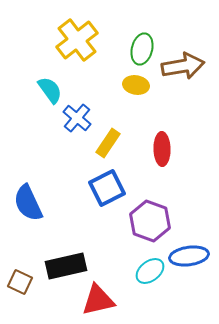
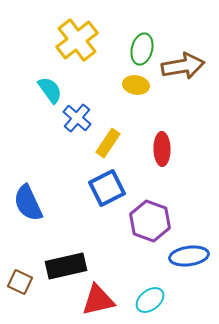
cyan ellipse: moved 29 px down
